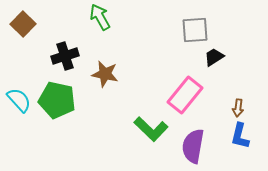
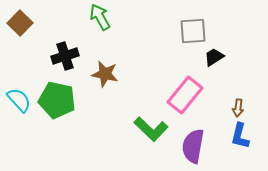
brown square: moved 3 px left, 1 px up
gray square: moved 2 px left, 1 px down
